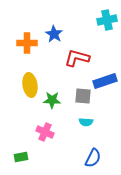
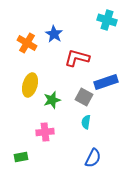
cyan cross: rotated 30 degrees clockwise
orange cross: rotated 30 degrees clockwise
blue rectangle: moved 1 px right, 1 px down
yellow ellipse: rotated 25 degrees clockwise
gray square: moved 1 px right, 1 px down; rotated 24 degrees clockwise
green star: rotated 18 degrees counterclockwise
cyan semicircle: rotated 96 degrees clockwise
pink cross: rotated 30 degrees counterclockwise
